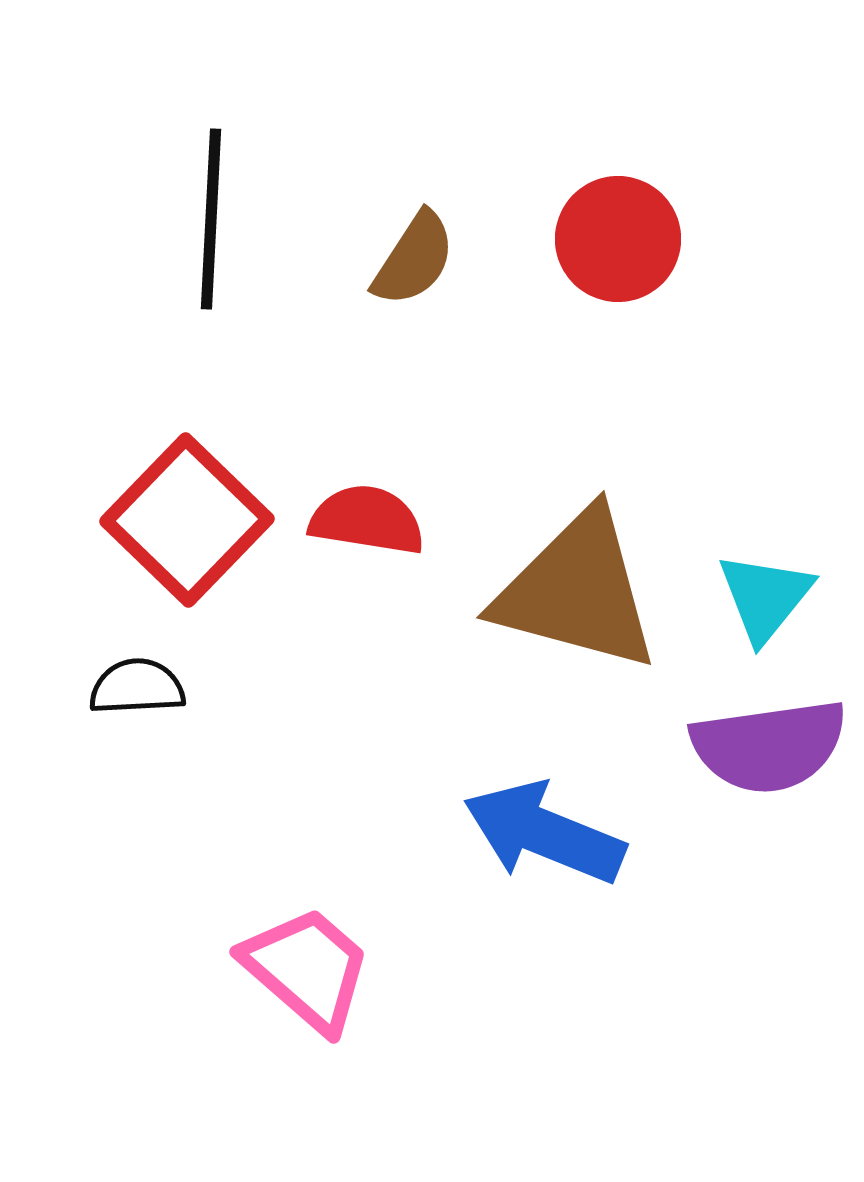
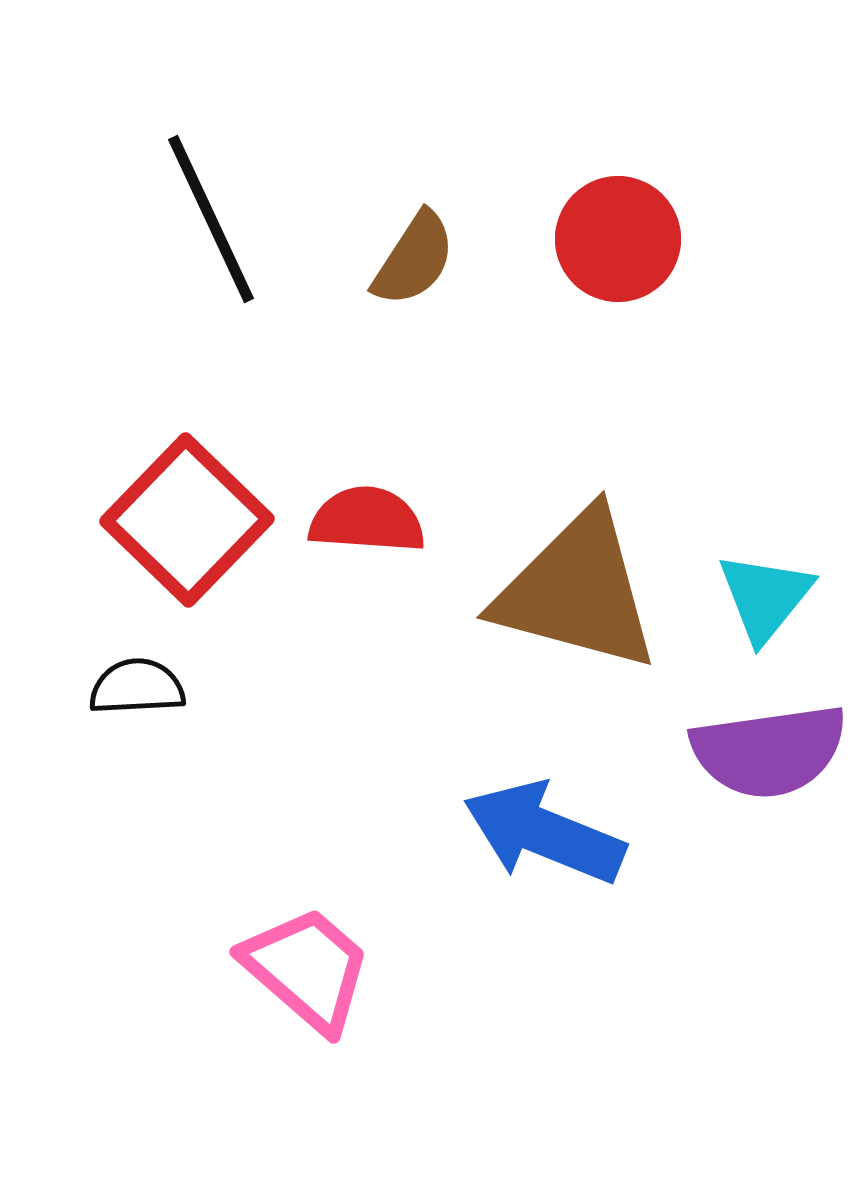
black line: rotated 28 degrees counterclockwise
red semicircle: rotated 5 degrees counterclockwise
purple semicircle: moved 5 px down
